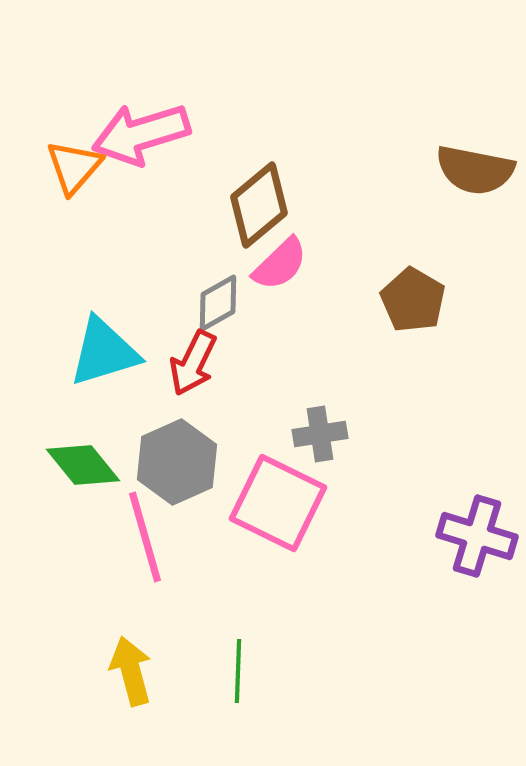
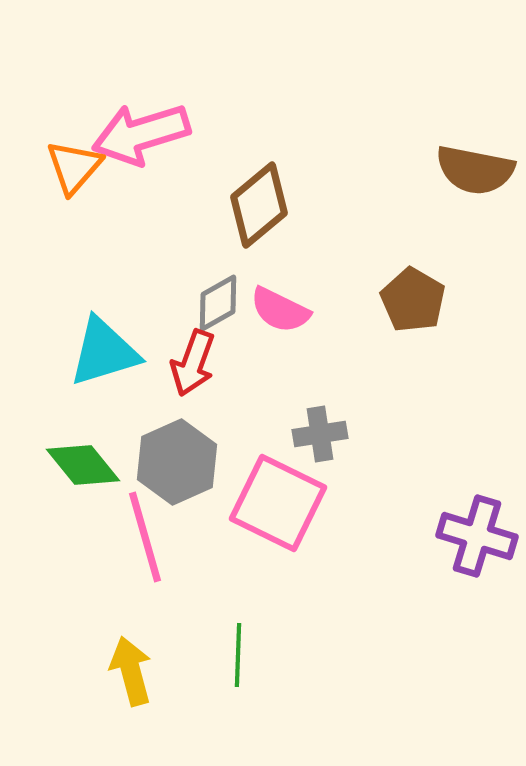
pink semicircle: moved 46 px down; rotated 70 degrees clockwise
red arrow: rotated 6 degrees counterclockwise
green line: moved 16 px up
